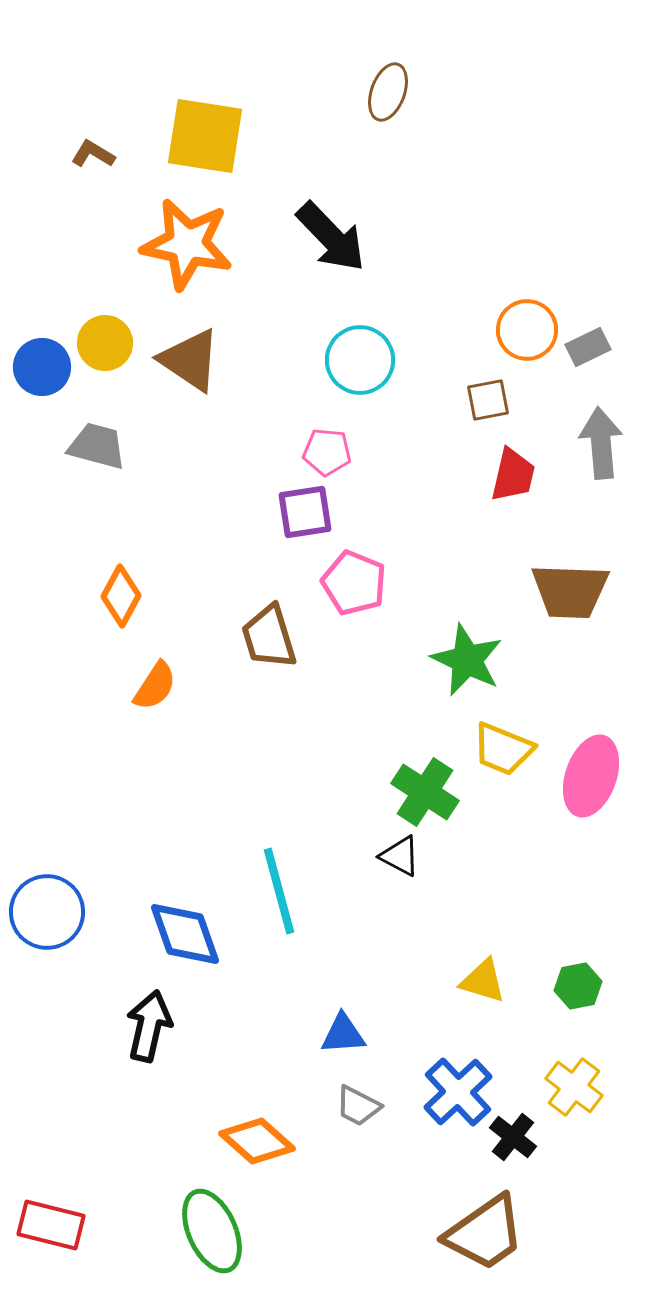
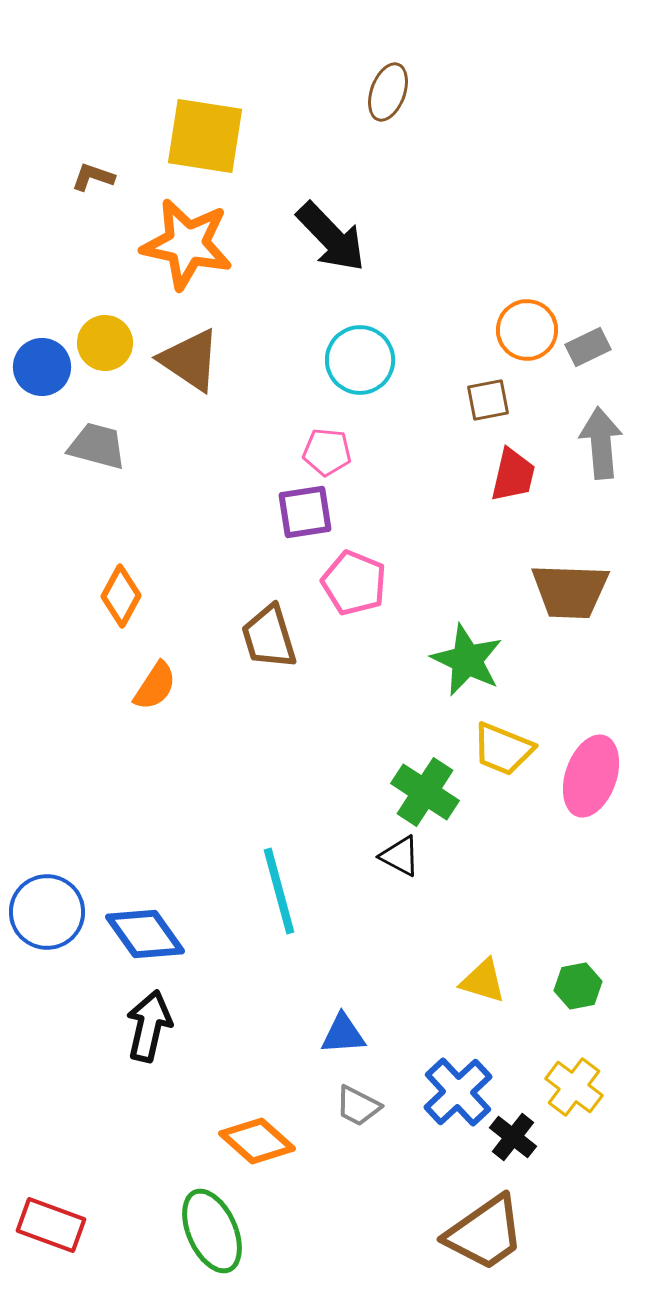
brown L-shape at (93, 154): moved 23 px down; rotated 12 degrees counterclockwise
blue diamond at (185, 934): moved 40 px left; rotated 16 degrees counterclockwise
red rectangle at (51, 1225): rotated 6 degrees clockwise
